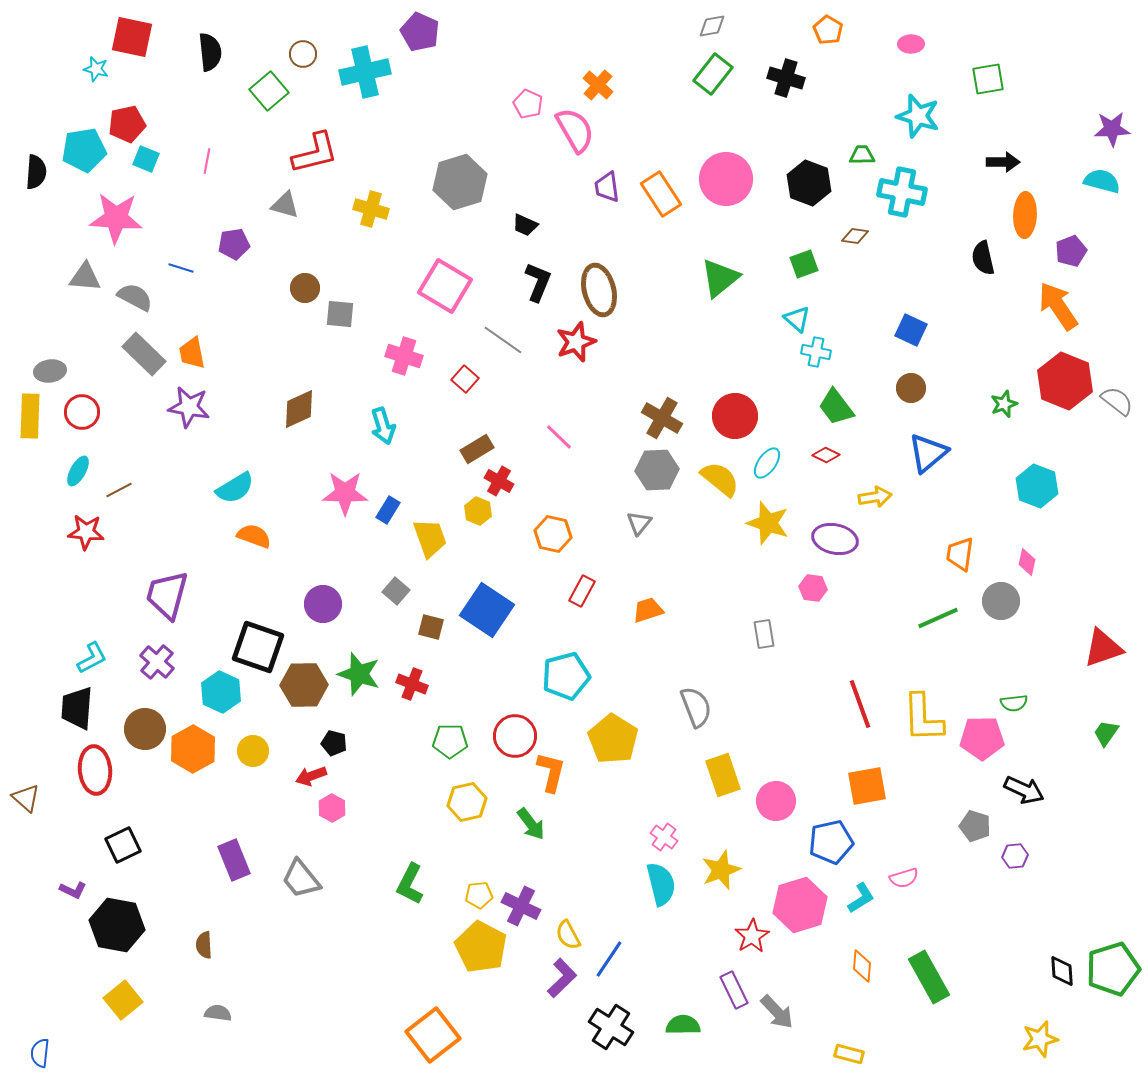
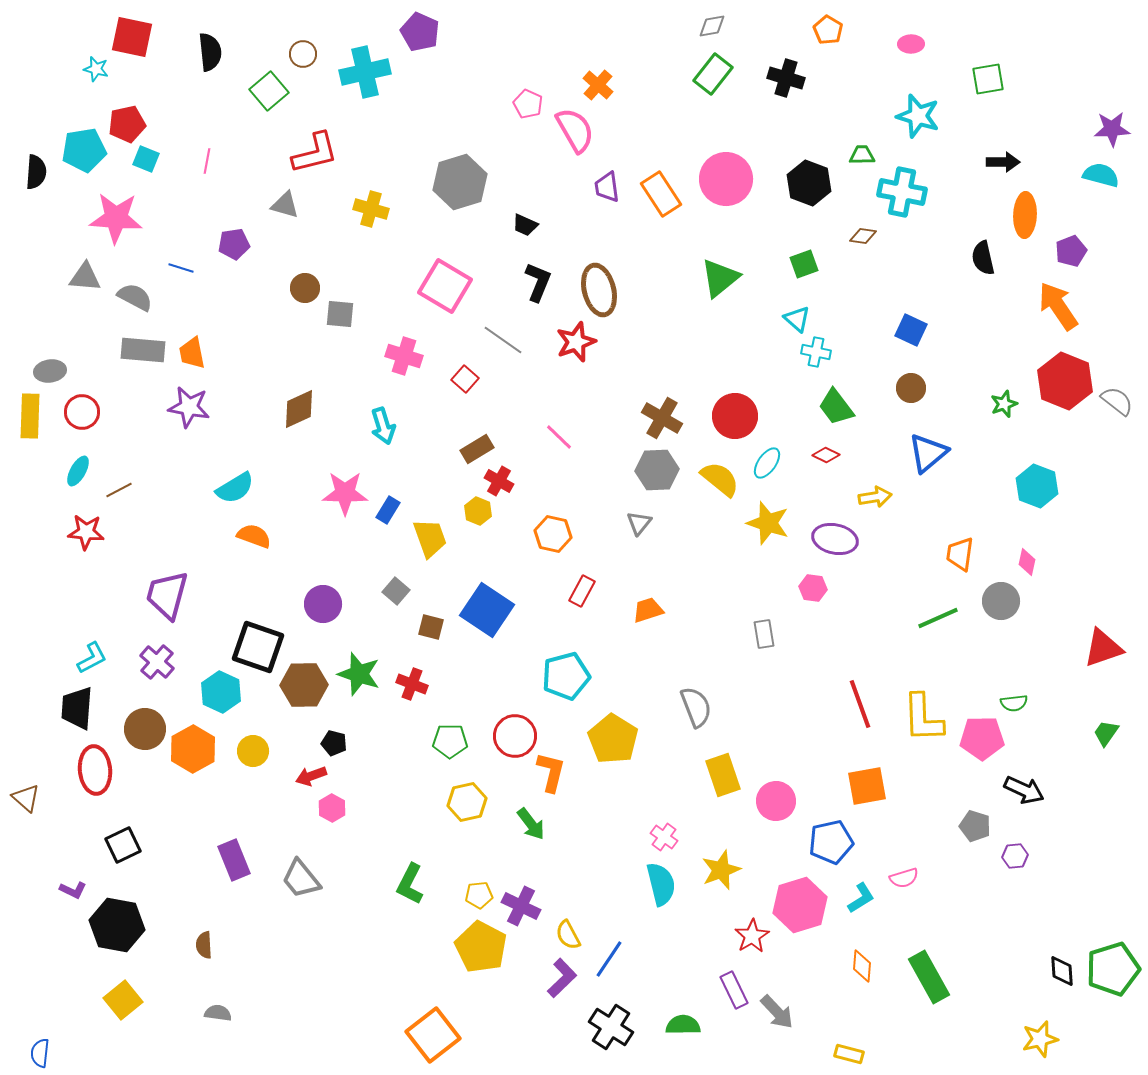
cyan semicircle at (1102, 181): moved 1 px left, 6 px up
brown diamond at (855, 236): moved 8 px right
gray rectangle at (144, 354): moved 1 px left, 4 px up; rotated 39 degrees counterclockwise
